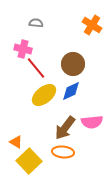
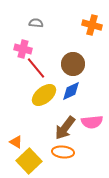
orange cross: rotated 18 degrees counterclockwise
